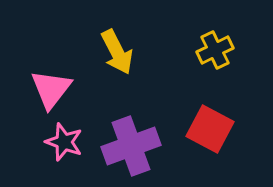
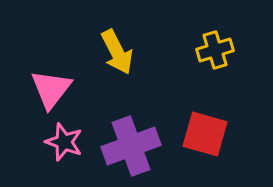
yellow cross: rotated 9 degrees clockwise
red square: moved 5 px left, 5 px down; rotated 12 degrees counterclockwise
